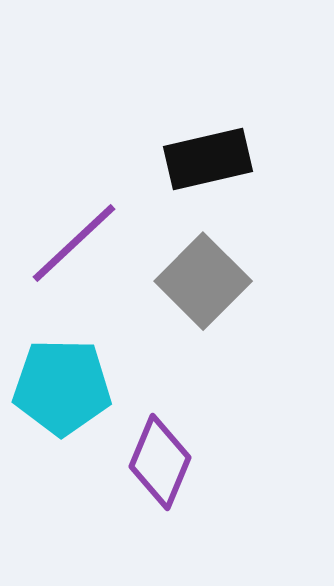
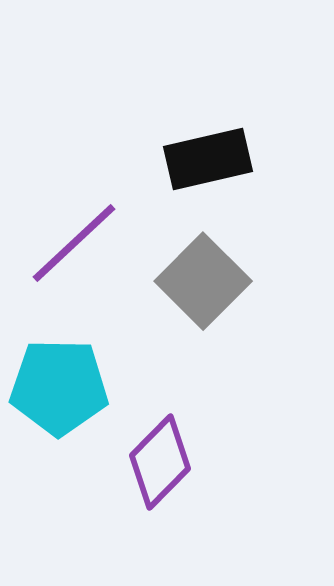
cyan pentagon: moved 3 px left
purple diamond: rotated 22 degrees clockwise
